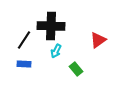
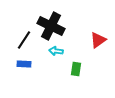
black cross: rotated 24 degrees clockwise
cyan arrow: rotated 72 degrees clockwise
green rectangle: rotated 48 degrees clockwise
